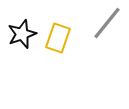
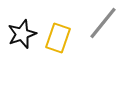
gray line: moved 4 px left
